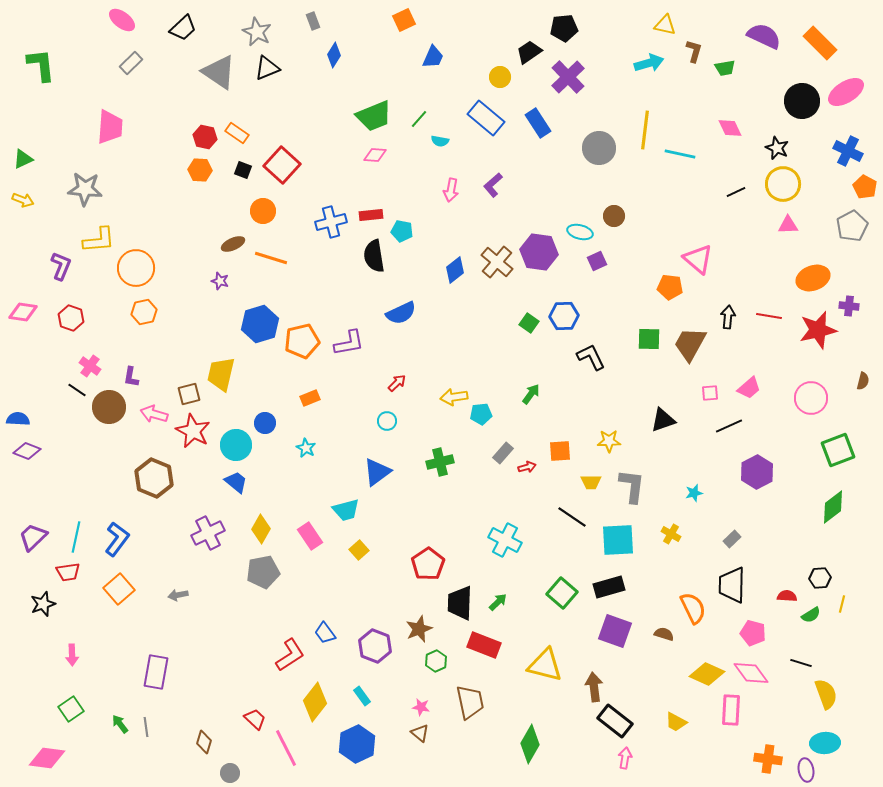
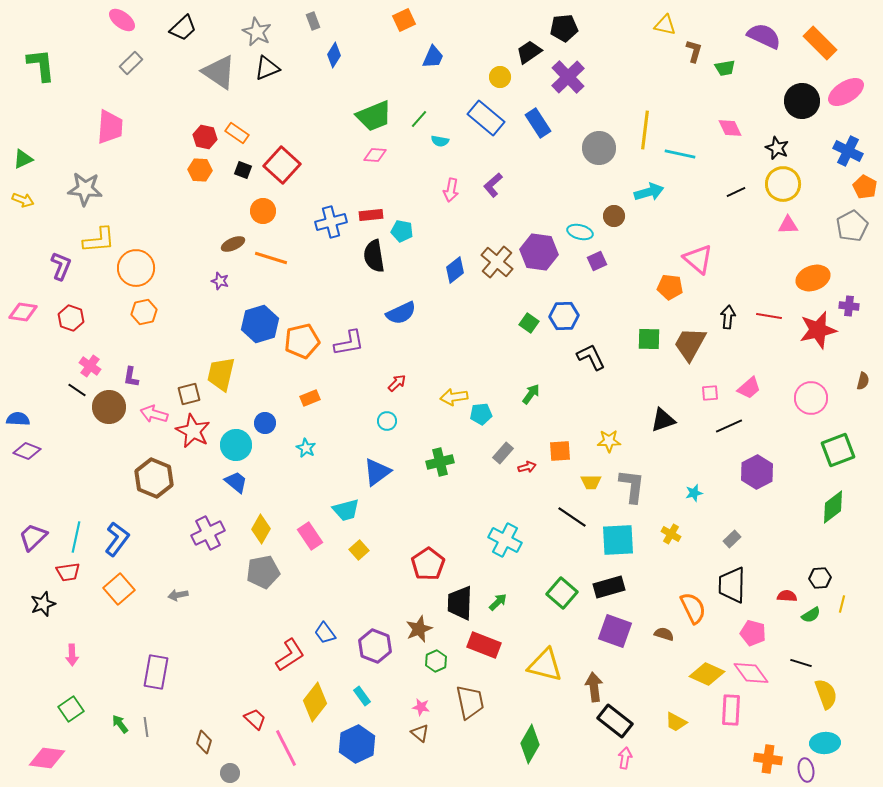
cyan arrow at (649, 63): moved 129 px down
